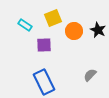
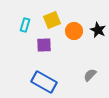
yellow square: moved 1 px left, 2 px down
cyan rectangle: rotated 72 degrees clockwise
blue rectangle: rotated 35 degrees counterclockwise
